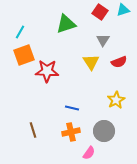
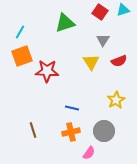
green triangle: moved 1 px left, 1 px up
orange square: moved 2 px left, 1 px down
red semicircle: moved 1 px up
